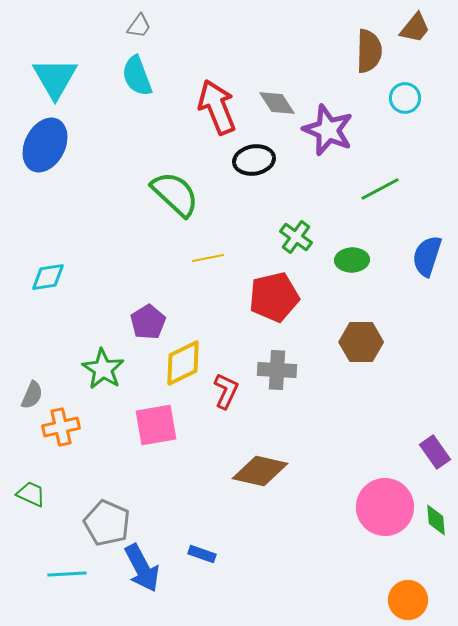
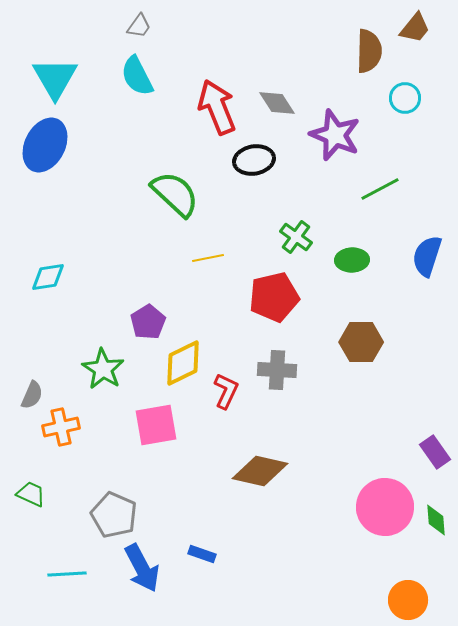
cyan semicircle: rotated 6 degrees counterclockwise
purple star: moved 7 px right, 5 px down
gray pentagon: moved 7 px right, 8 px up
